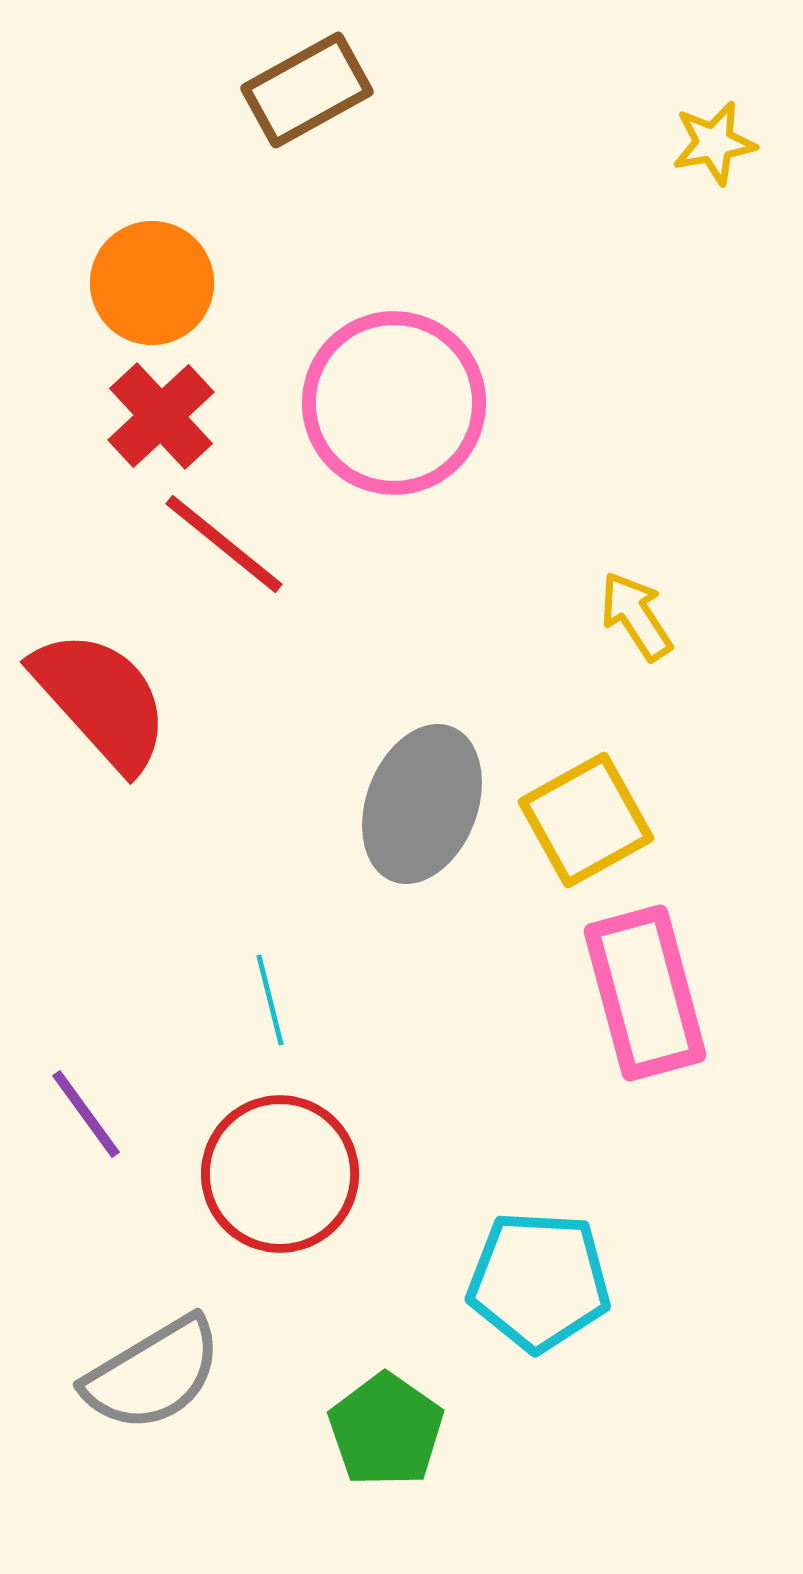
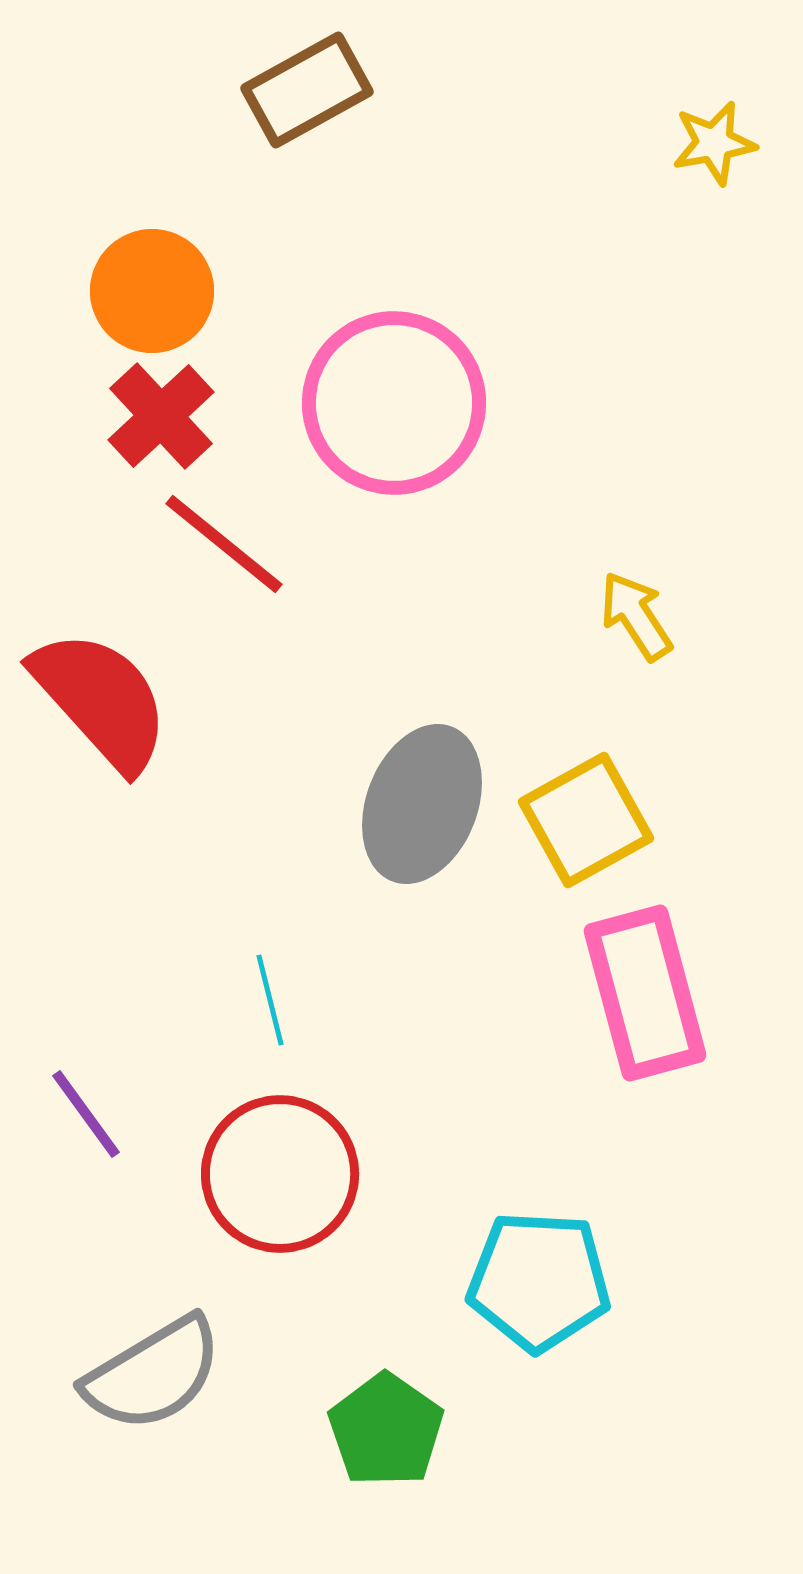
orange circle: moved 8 px down
